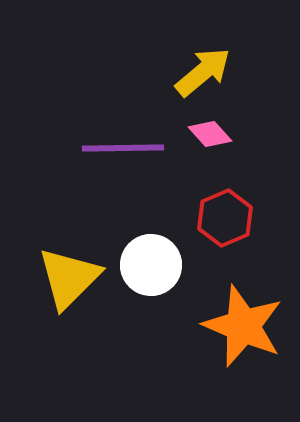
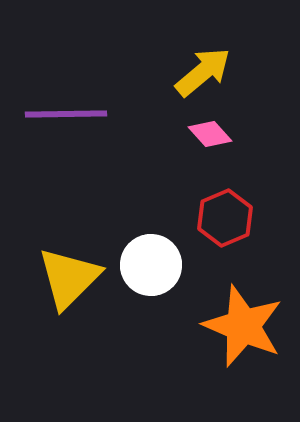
purple line: moved 57 px left, 34 px up
